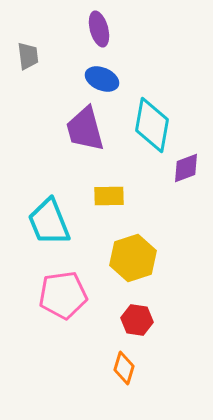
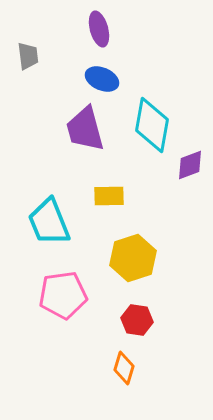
purple diamond: moved 4 px right, 3 px up
